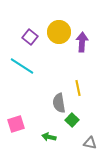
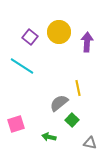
purple arrow: moved 5 px right
gray semicircle: rotated 60 degrees clockwise
